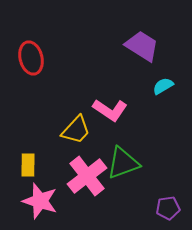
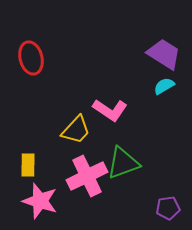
purple trapezoid: moved 22 px right, 8 px down
cyan semicircle: moved 1 px right
pink cross: rotated 12 degrees clockwise
